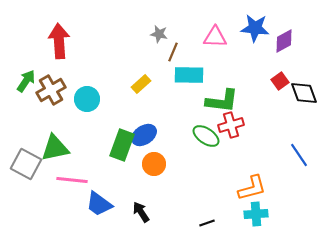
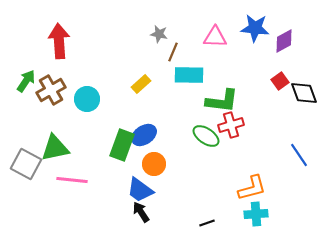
blue trapezoid: moved 41 px right, 14 px up
